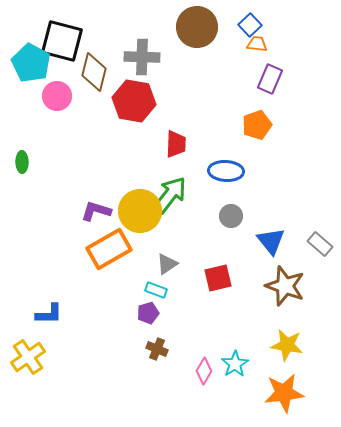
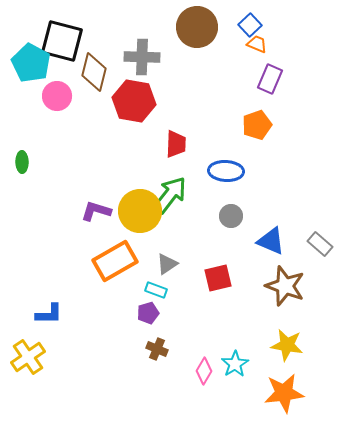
orange trapezoid: rotated 15 degrees clockwise
blue triangle: rotated 28 degrees counterclockwise
orange rectangle: moved 6 px right, 12 px down
